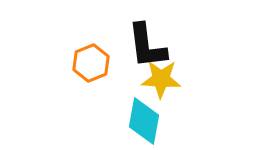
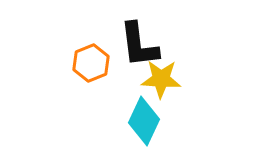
black L-shape: moved 8 px left, 1 px up
cyan diamond: rotated 15 degrees clockwise
